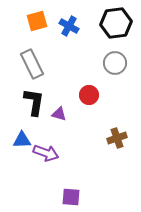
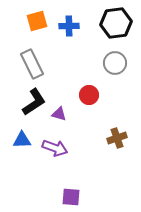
blue cross: rotated 30 degrees counterclockwise
black L-shape: rotated 48 degrees clockwise
purple arrow: moved 9 px right, 5 px up
